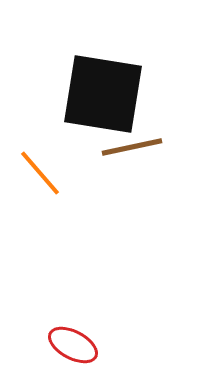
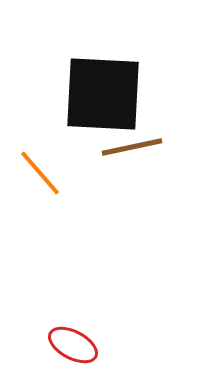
black square: rotated 6 degrees counterclockwise
